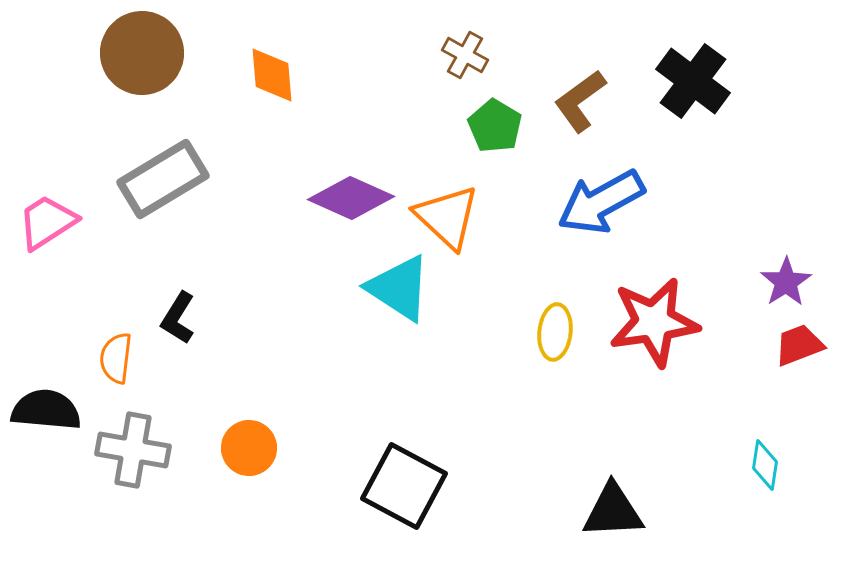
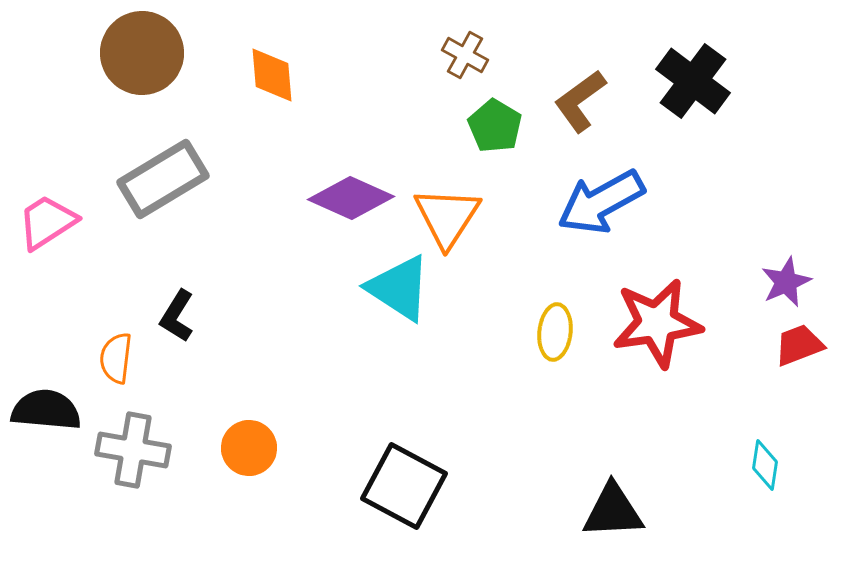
orange triangle: rotated 20 degrees clockwise
purple star: rotated 9 degrees clockwise
black L-shape: moved 1 px left, 2 px up
red star: moved 3 px right, 1 px down
